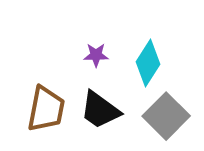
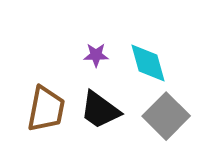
cyan diamond: rotated 48 degrees counterclockwise
